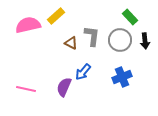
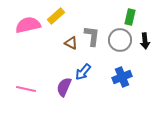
green rectangle: rotated 56 degrees clockwise
